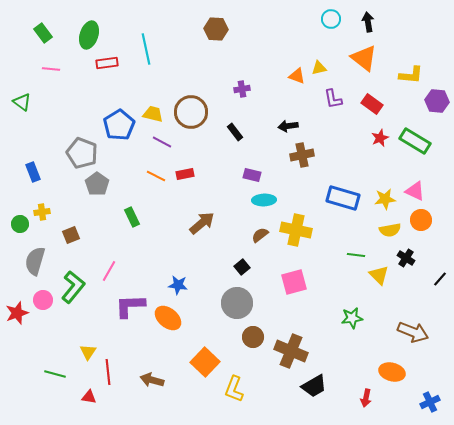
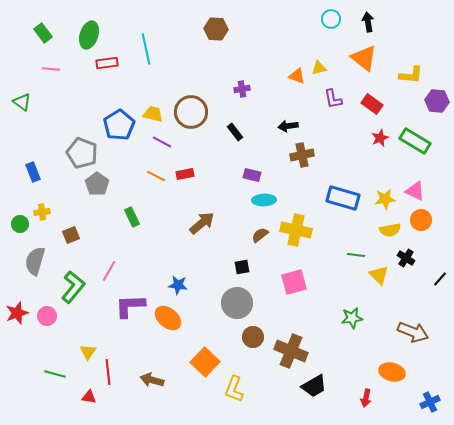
black square at (242, 267): rotated 28 degrees clockwise
pink circle at (43, 300): moved 4 px right, 16 px down
